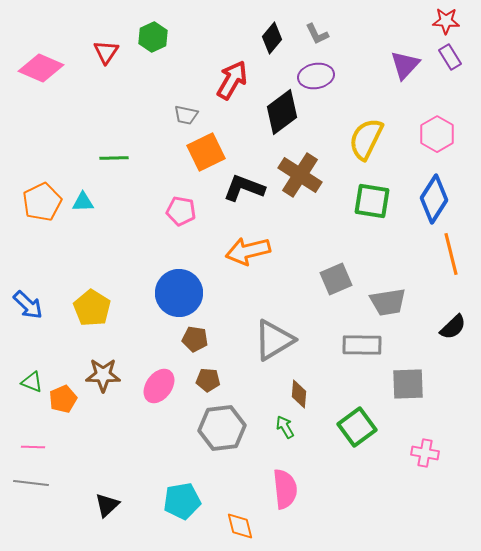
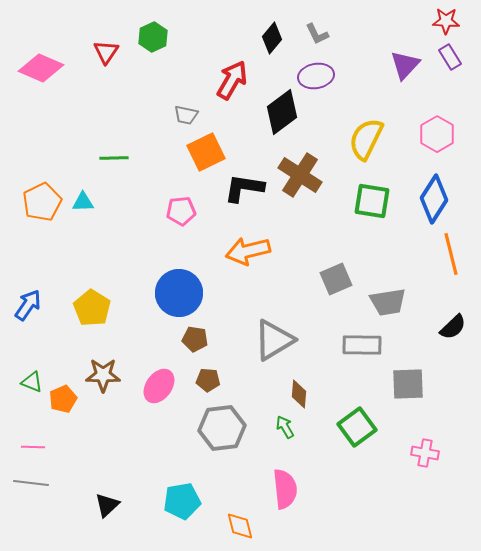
black L-shape at (244, 188): rotated 12 degrees counterclockwise
pink pentagon at (181, 211): rotated 16 degrees counterclockwise
blue arrow at (28, 305): rotated 100 degrees counterclockwise
